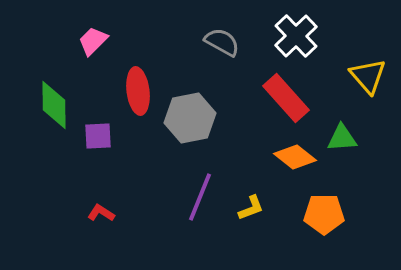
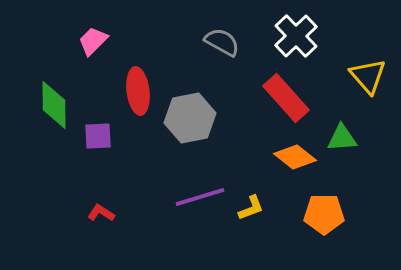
purple line: rotated 51 degrees clockwise
